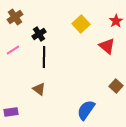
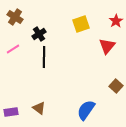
brown cross: rotated 21 degrees counterclockwise
yellow square: rotated 24 degrees clockwise
red triangle: rotated 30 degrees clockwise
pink line: moved 1 px up
brown triangle: moved 19 px down
